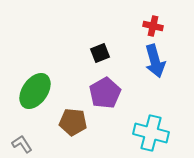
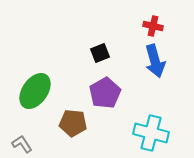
brown pentagon: moved 1 px down
